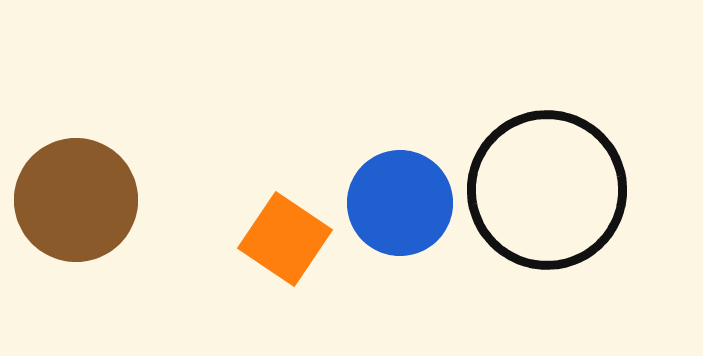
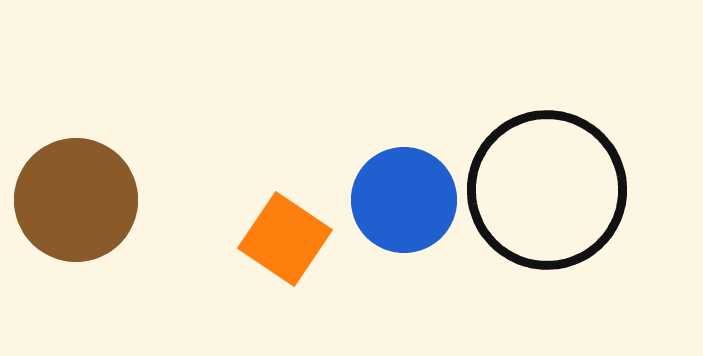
blue circle: moved 4 px right, 3 px up
